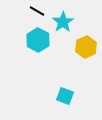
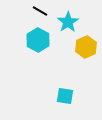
black line: moved 3 px right
cyan star: moved 5 px right
cyan square: rotated 12 degrees counterclockwise
